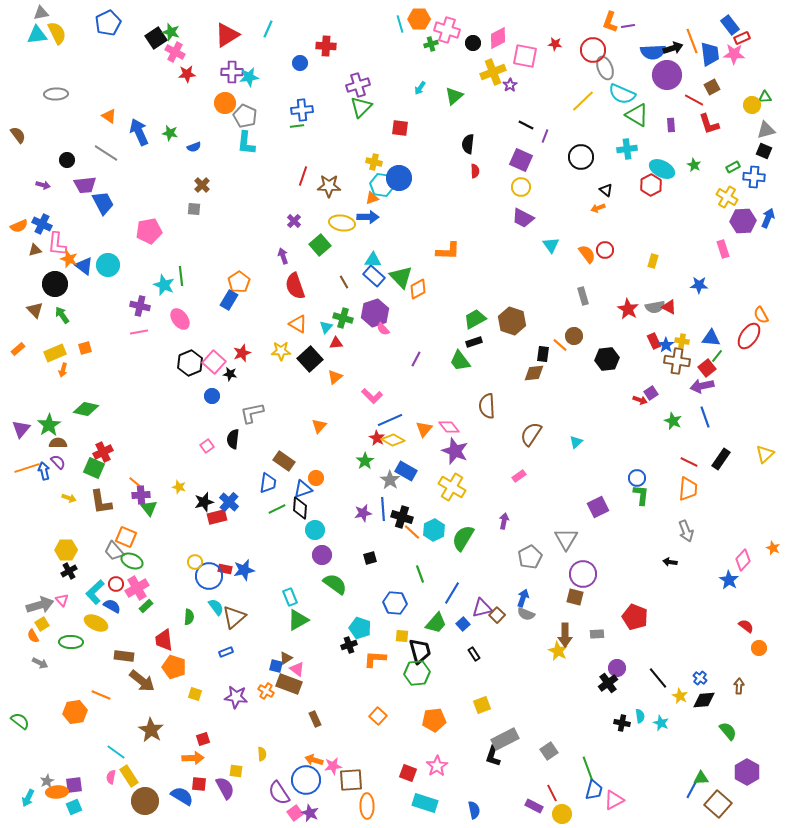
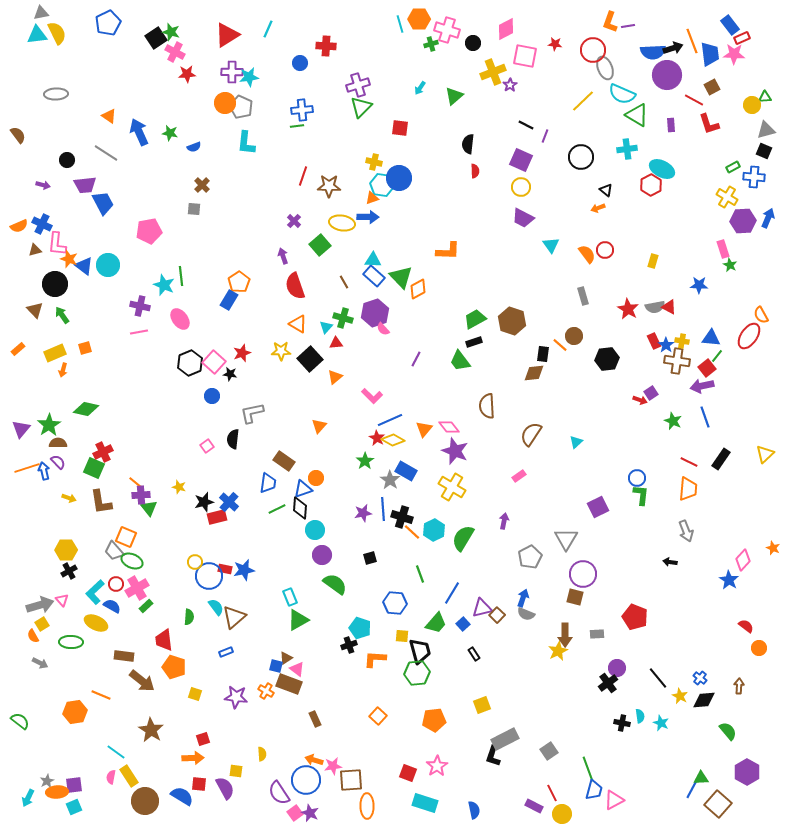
pink diamond at (498, 38): moved 8 px right, 9 px up
gray pentagon at (245, 116): moved 4 px left, 9 px up
green star at (694, 165): moved 36 px right, 100 px down
yellow star at (558, 651): rotated 18 degrees clockwise
